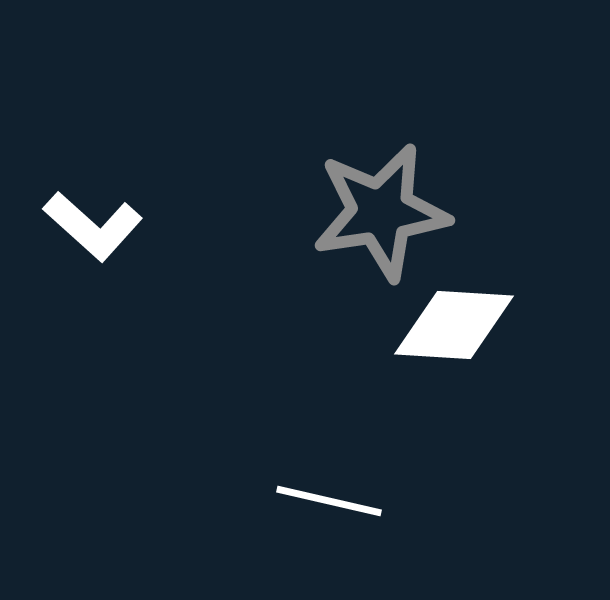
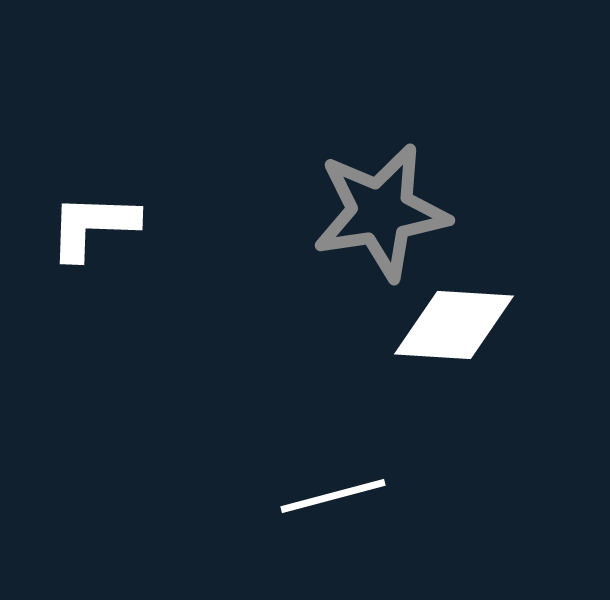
white L-shape: rotated 140 degrees clockwise
white line: moved 4 px right, 5 px up; rotated 28 degrees counterclockwise
